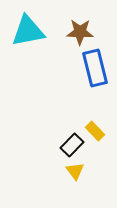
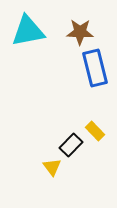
black rectangle: moved 1 px left
yellow triangle: moved 23 px left, 4 px up
